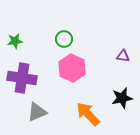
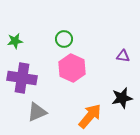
orange arrow: moved 2 px right, 2 px down; rotated 84 degrees clockwise
